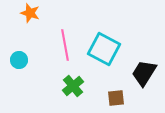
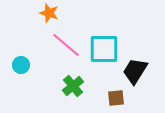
orange star: moved 19 px right
pink line: moved 1 px right; rotated 40 degrees counterclockwise
cyan square: rotated 28 degrees counterclockwise
cyan circle: moved 2 px right, 5 px down
black trapezoid: moved 9 px left, 2 px up
